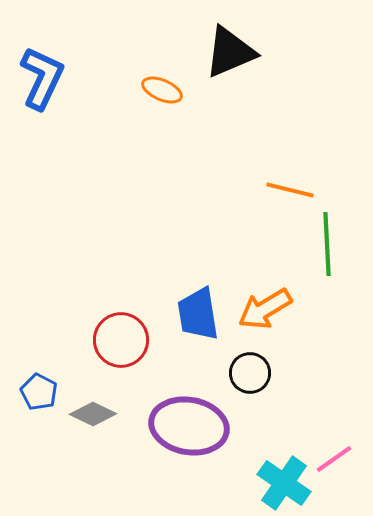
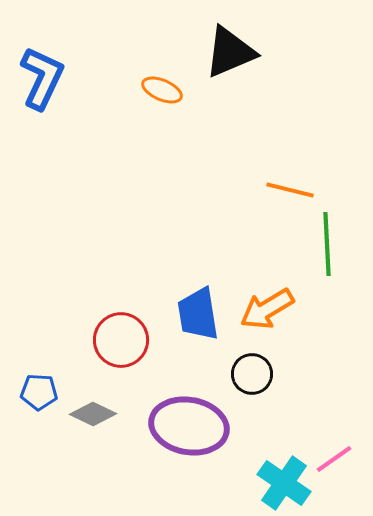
orange arrow: moved 2 px right
black circle: moved 2 px right, 1 px down
blue pentagon: rotated 24 degrees counterclockwise
